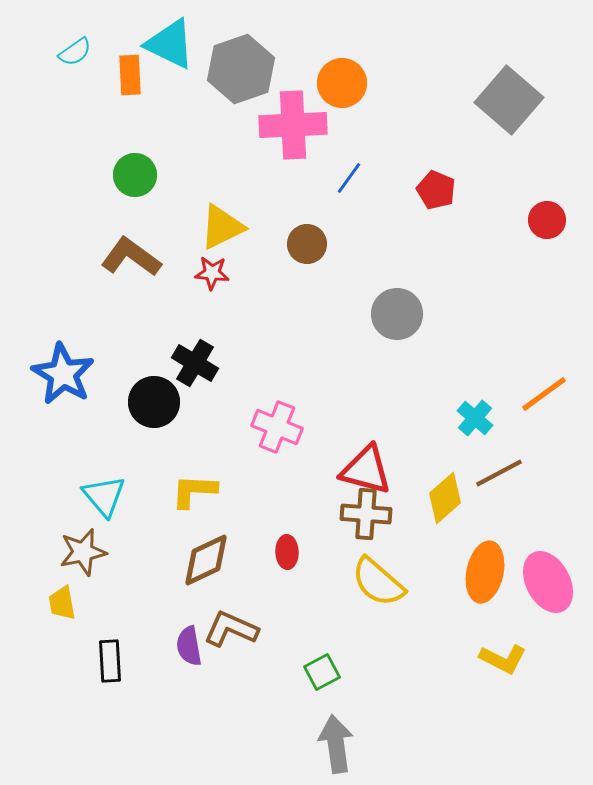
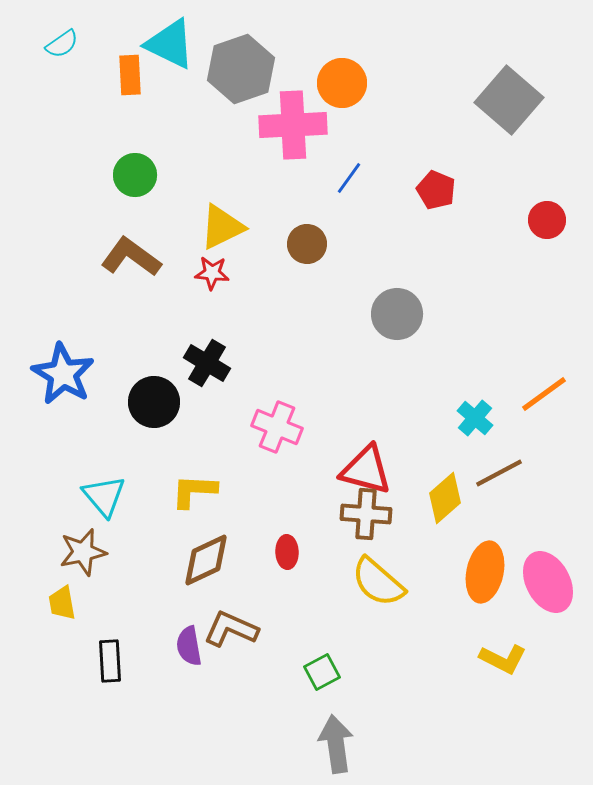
cyan semicircle at (75, 52): moved 13 px left, 8 px up
black cross at (195, 363): moved 12 px right
